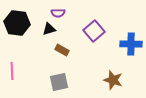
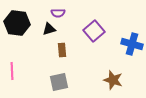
blue cross: moved 1 px right; rotated 15 degrees clockwise
brown rectangle: rotated 56 degrees clockwise
